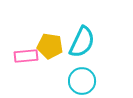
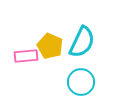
yellow pentagon: rotated 15 degrees clockwise
cyan circle: moved 1 px left, 1 px down
